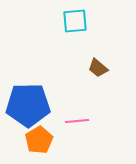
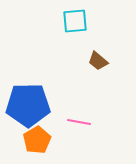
brown trapezoid: moved 7 px up
pink line: moved 2 px right, 1 px down; rotated 15 degrees clockwise
orange pentagon: moved 2 px left
